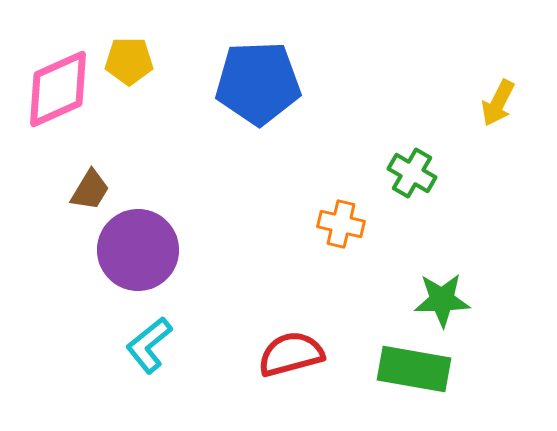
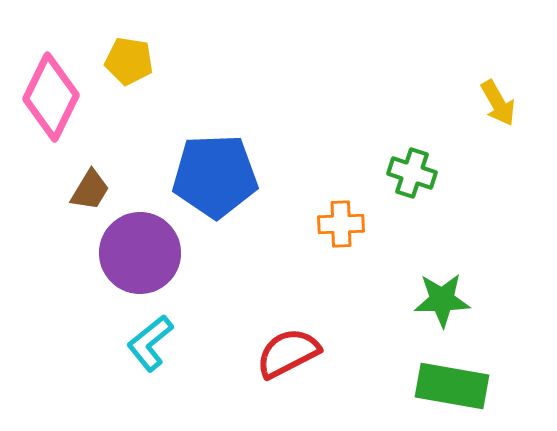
yellow pentagon: rotated 9 degrees clockwise
blue pentagon: moved 43 px left, 93 px down
pink diamond: moved 7 px left, 8 px down; rotated 40 degrees counterclockwise
yellow arrow: rotated 57 degrees counterclockwise
green cross: rotated 12 degrees counterclockwise
orange cross: rotated 15 degrees counterclockwise
purple circle: moved 2 px right, 3 px down
cyan L-shape: moved 1 px right, 2 px up
red semicircle: moved 3 px left, 1 px up; rotated 12 degrees counterclockwise
green rectangle: moved 38 px right, 17 px down
